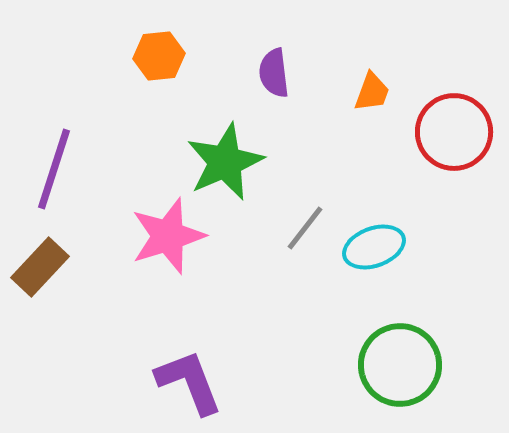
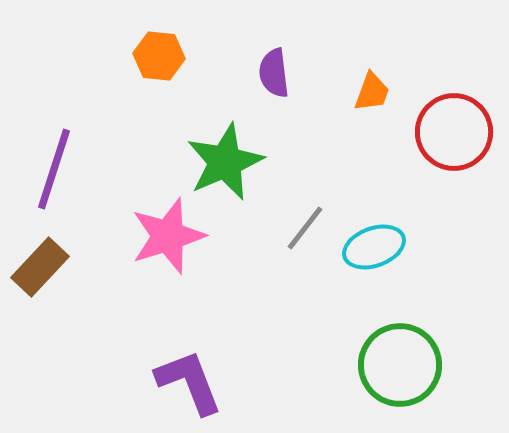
orange hexagon: rotated 12 degrees clockwise
